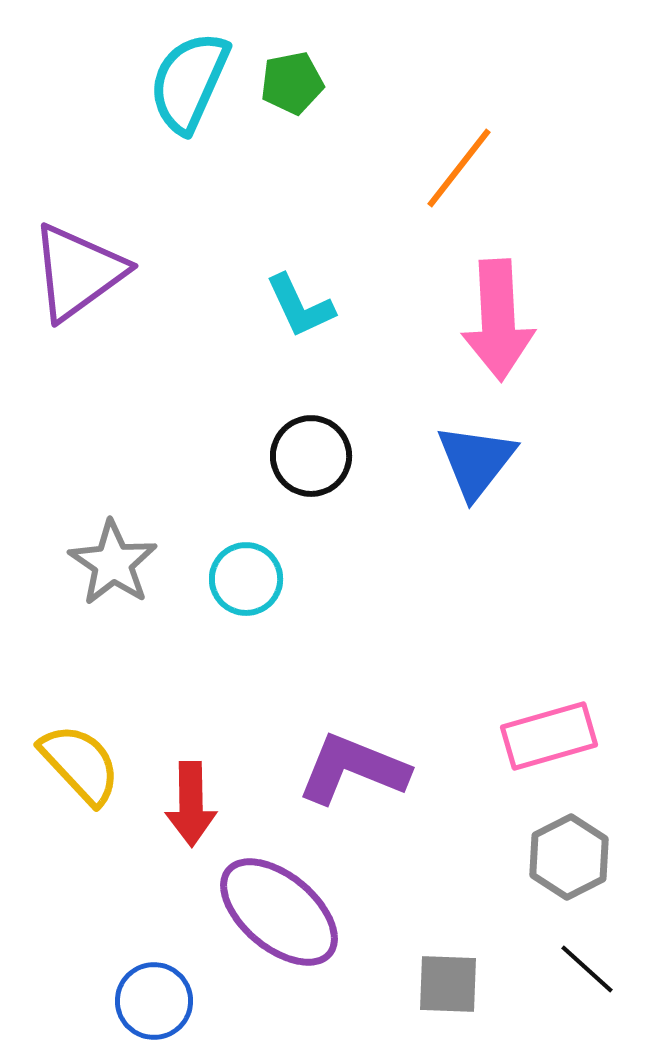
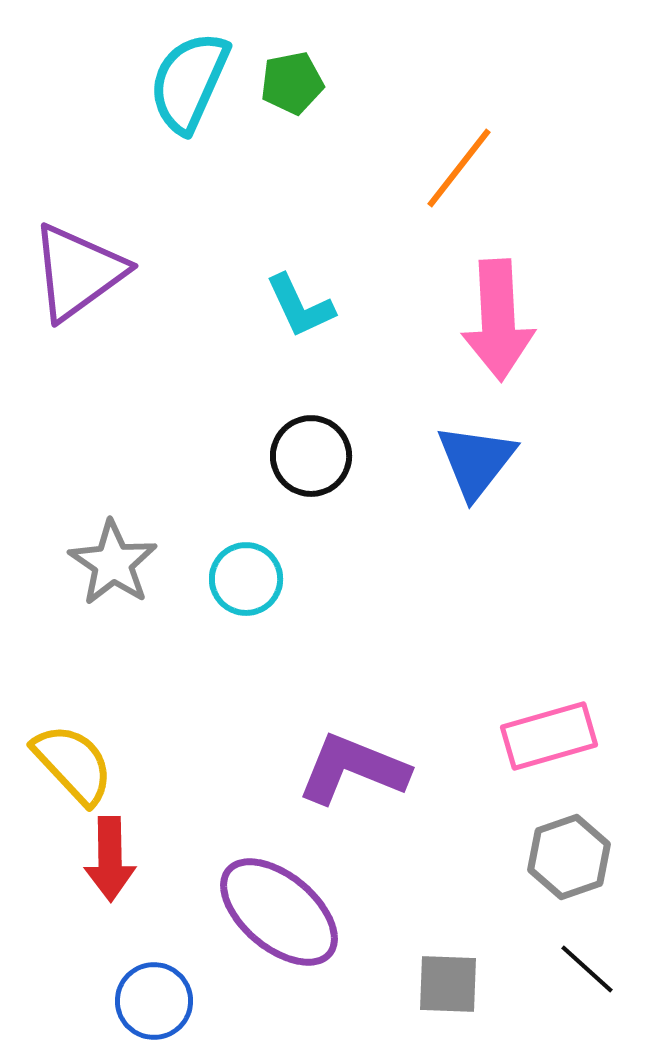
yellow semicircle: moved 7 px left
red arrow: moved 81 px left, 55 px down
gray hexagon: rotated 8 degrees clockwise
